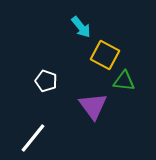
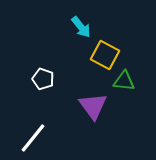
white pentagon: moved 3 px left, 2 px up
